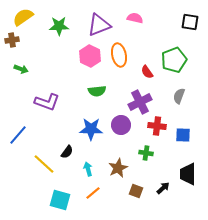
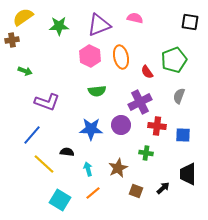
orange ellipse: moved 2 px right, 2 px down
green arrow: moved 4 px right, 2 px down
blue line: moved 14 px right
black semicircle: rotated 120 degrees counterclockwise
cyan square: rotated 15 degrees clockwise
